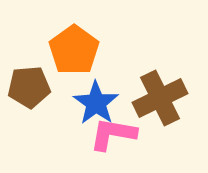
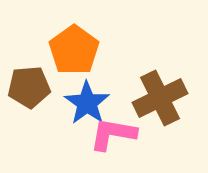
blue star: moved 9 px left
